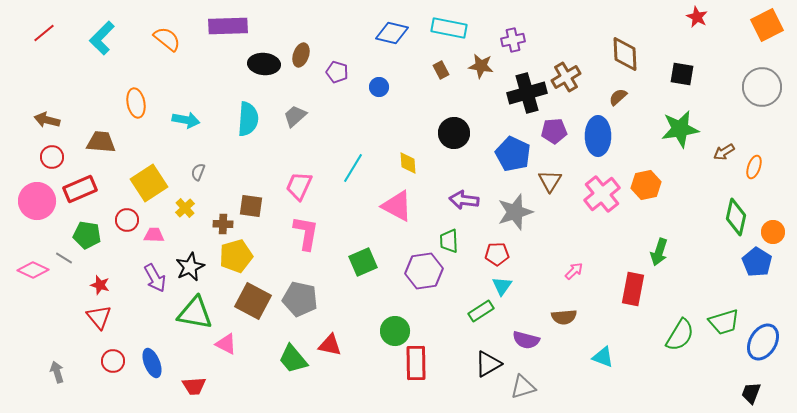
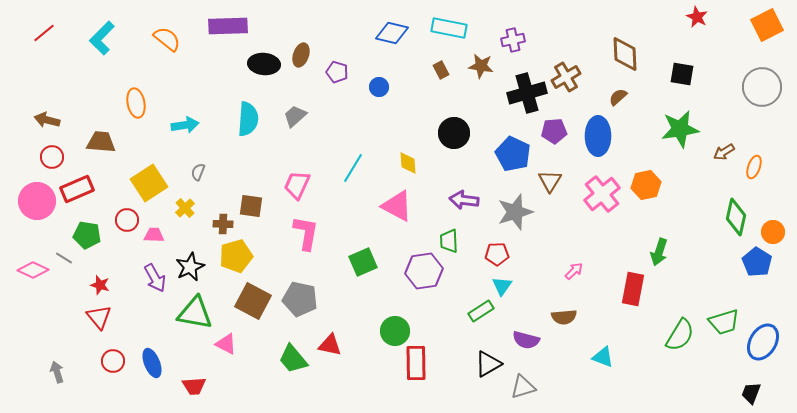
cyan arrow at (186, 120): moved 1 px left, 5 px down; rotated 20 degrees counterclockwise
pink trapezoid at (299, 186): moved 2 px left, 1 px up
red rectangle at (80, 189): moved 3 px left
